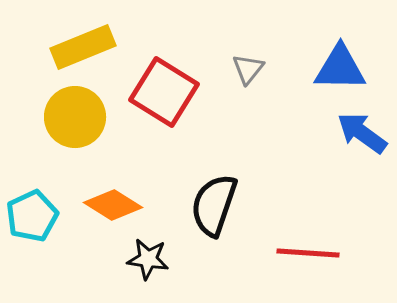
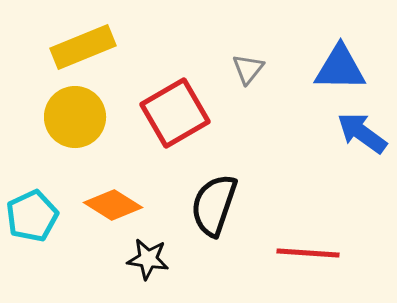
red square: moved 11 px right, 21 px down; rotated 28 degrees clockwise
